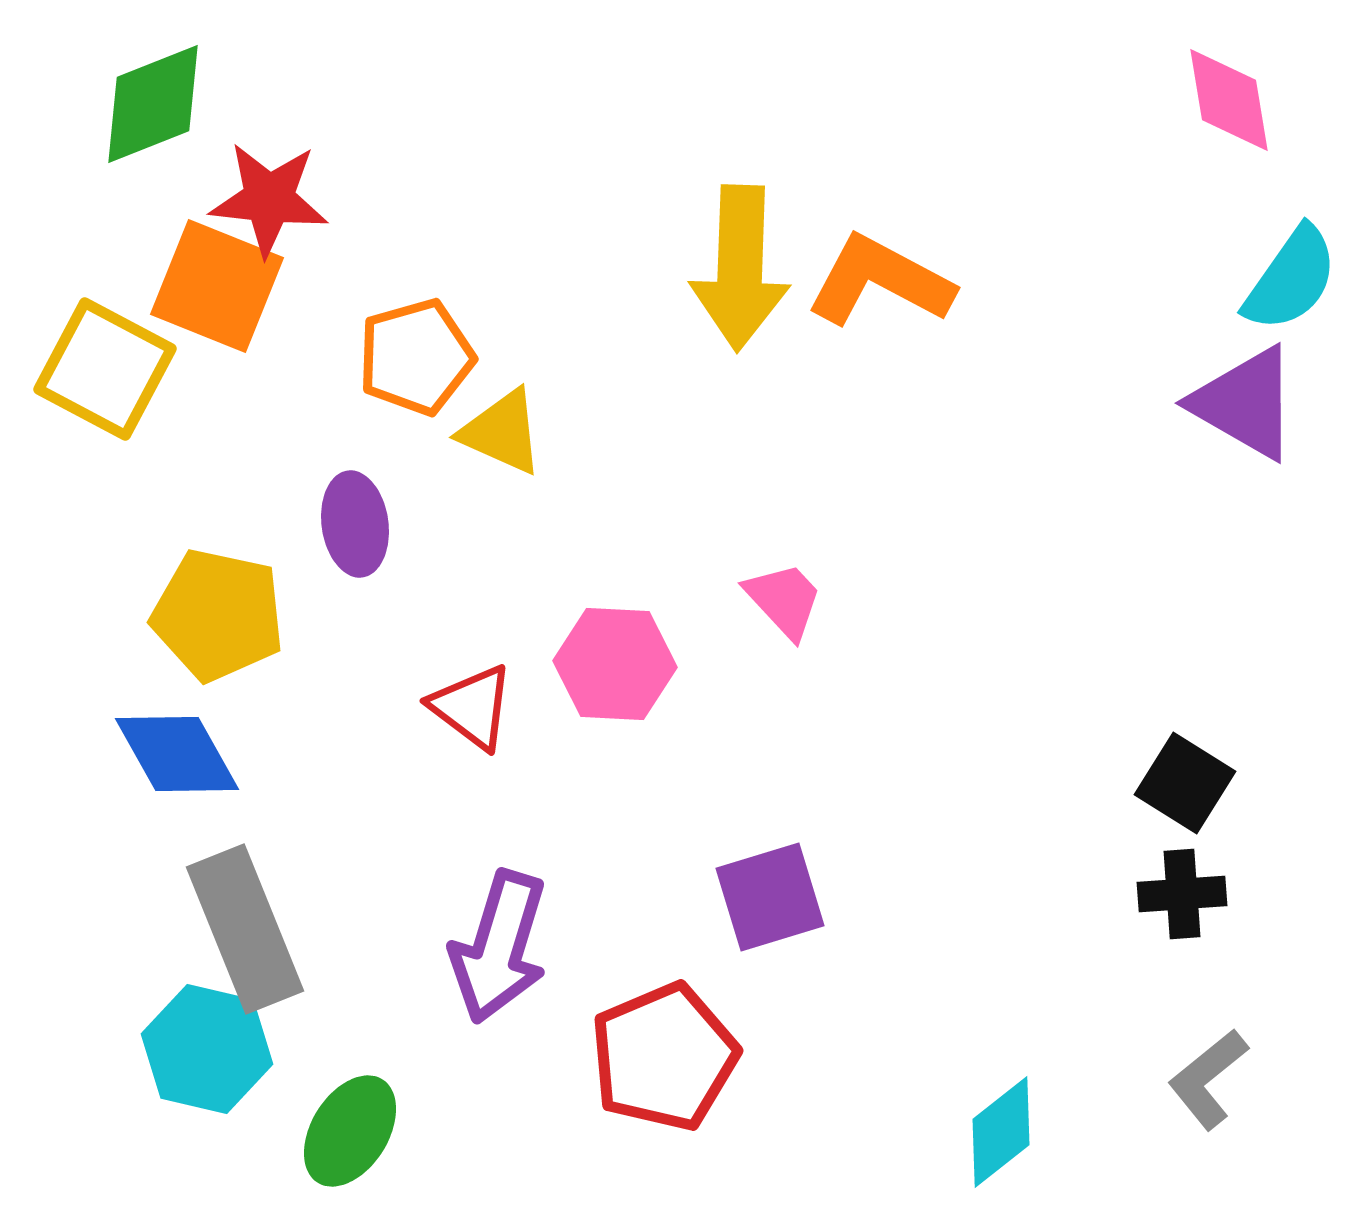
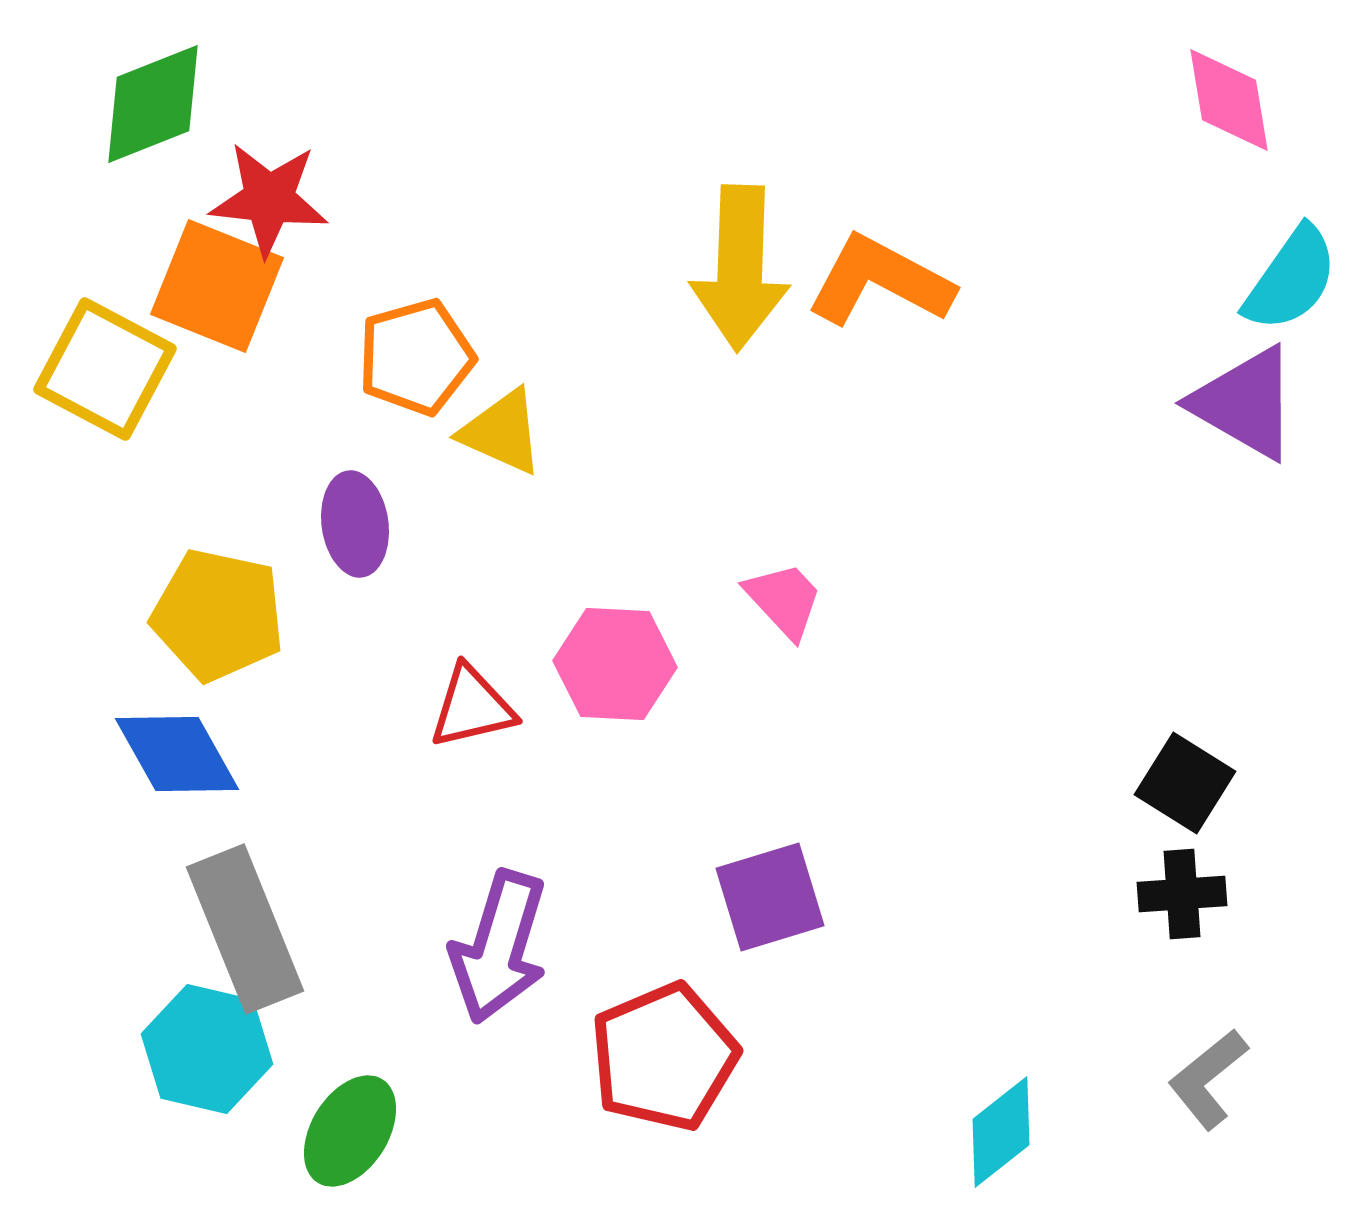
red triangle: rotated 50 degrees counterclockwise
